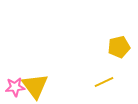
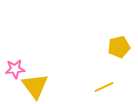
yellow line: moved 5 px down
pink star: moved 18 px up
